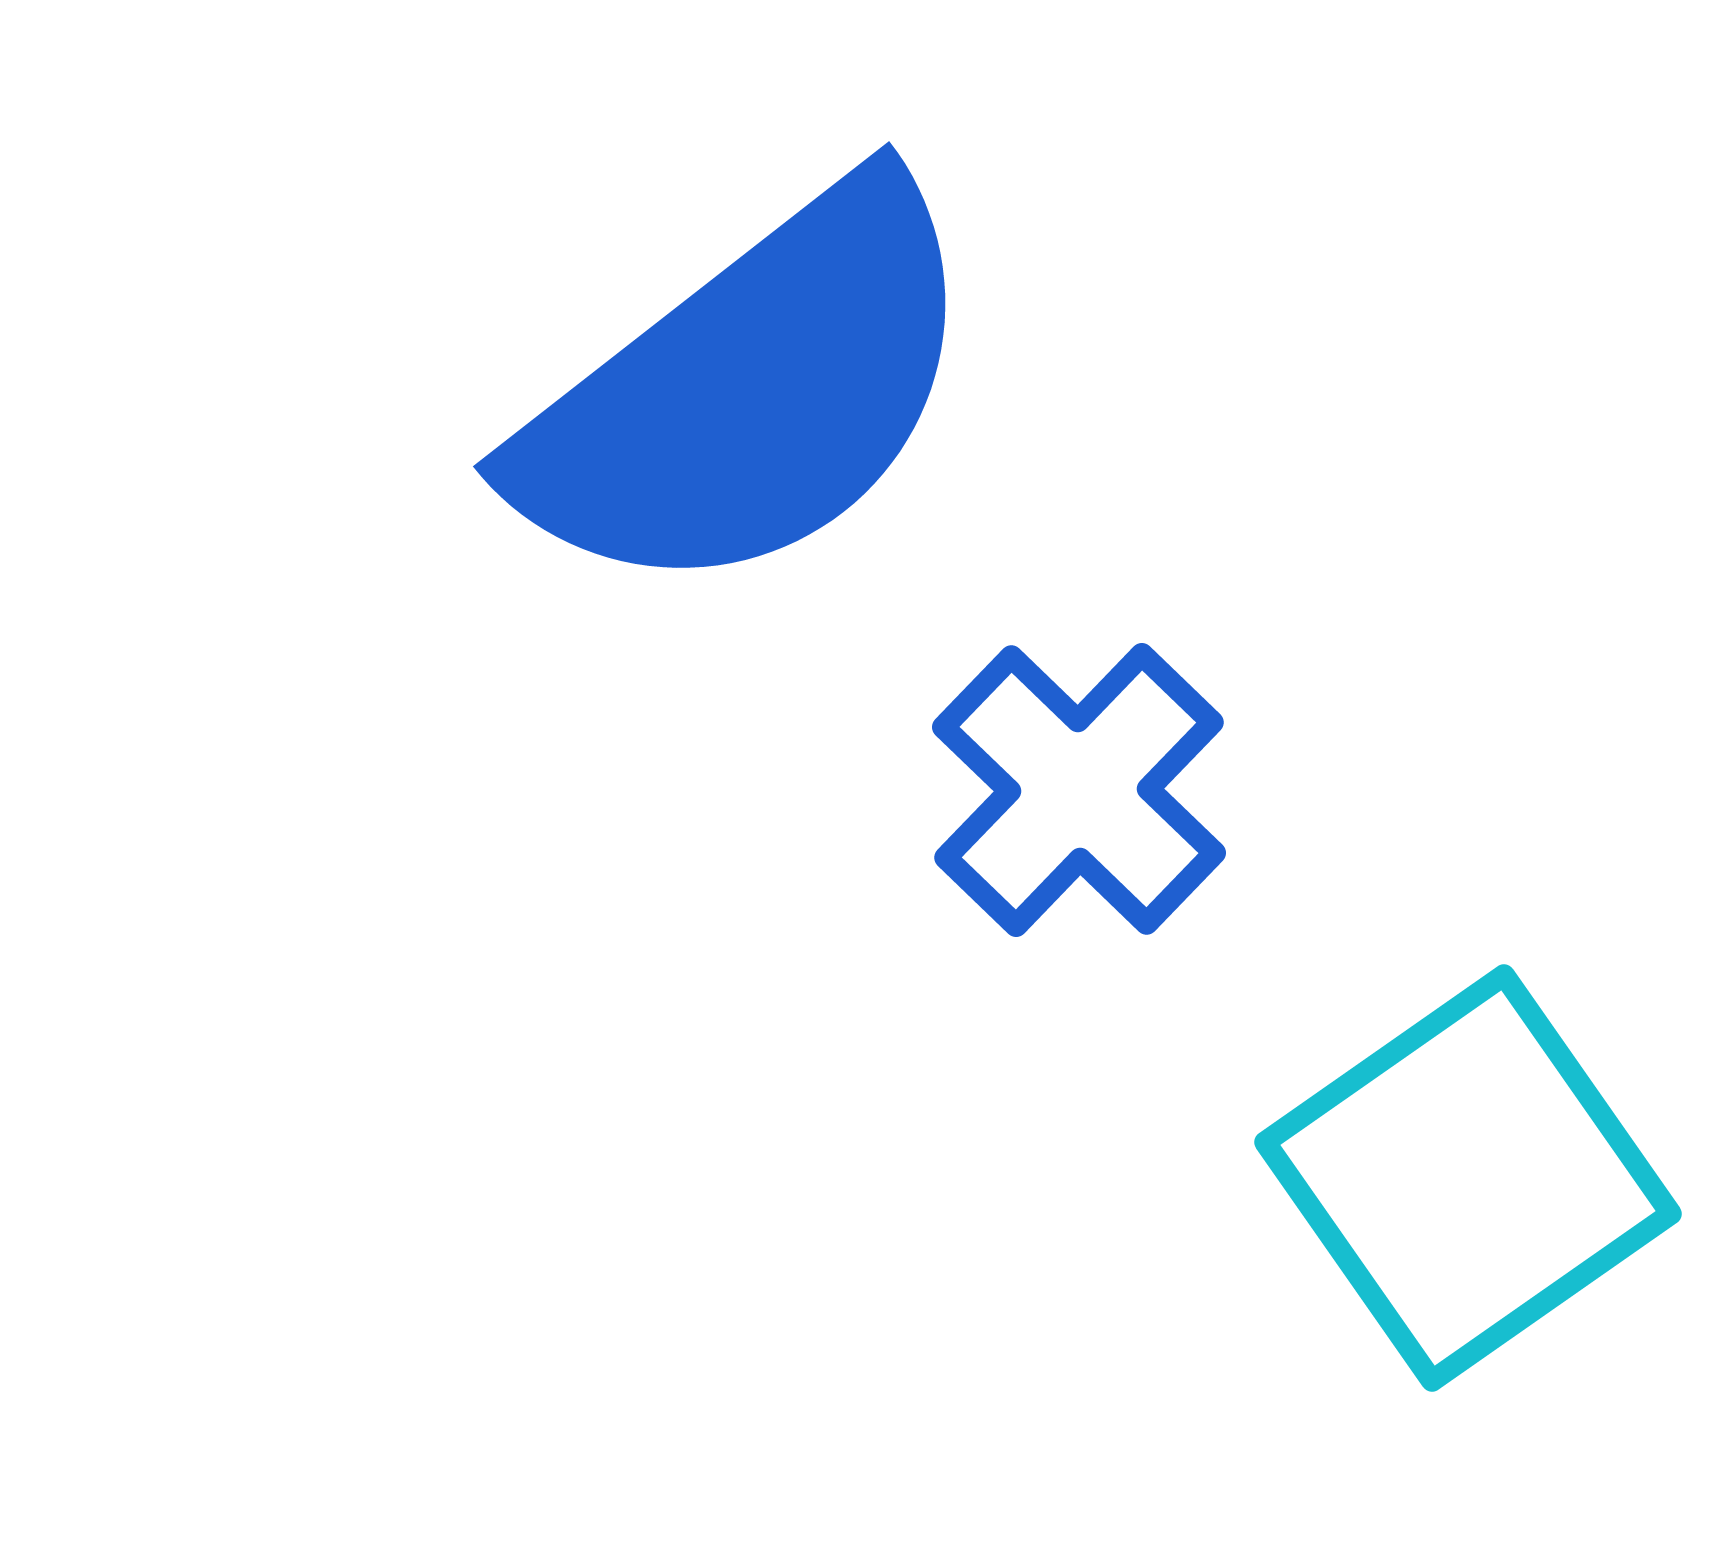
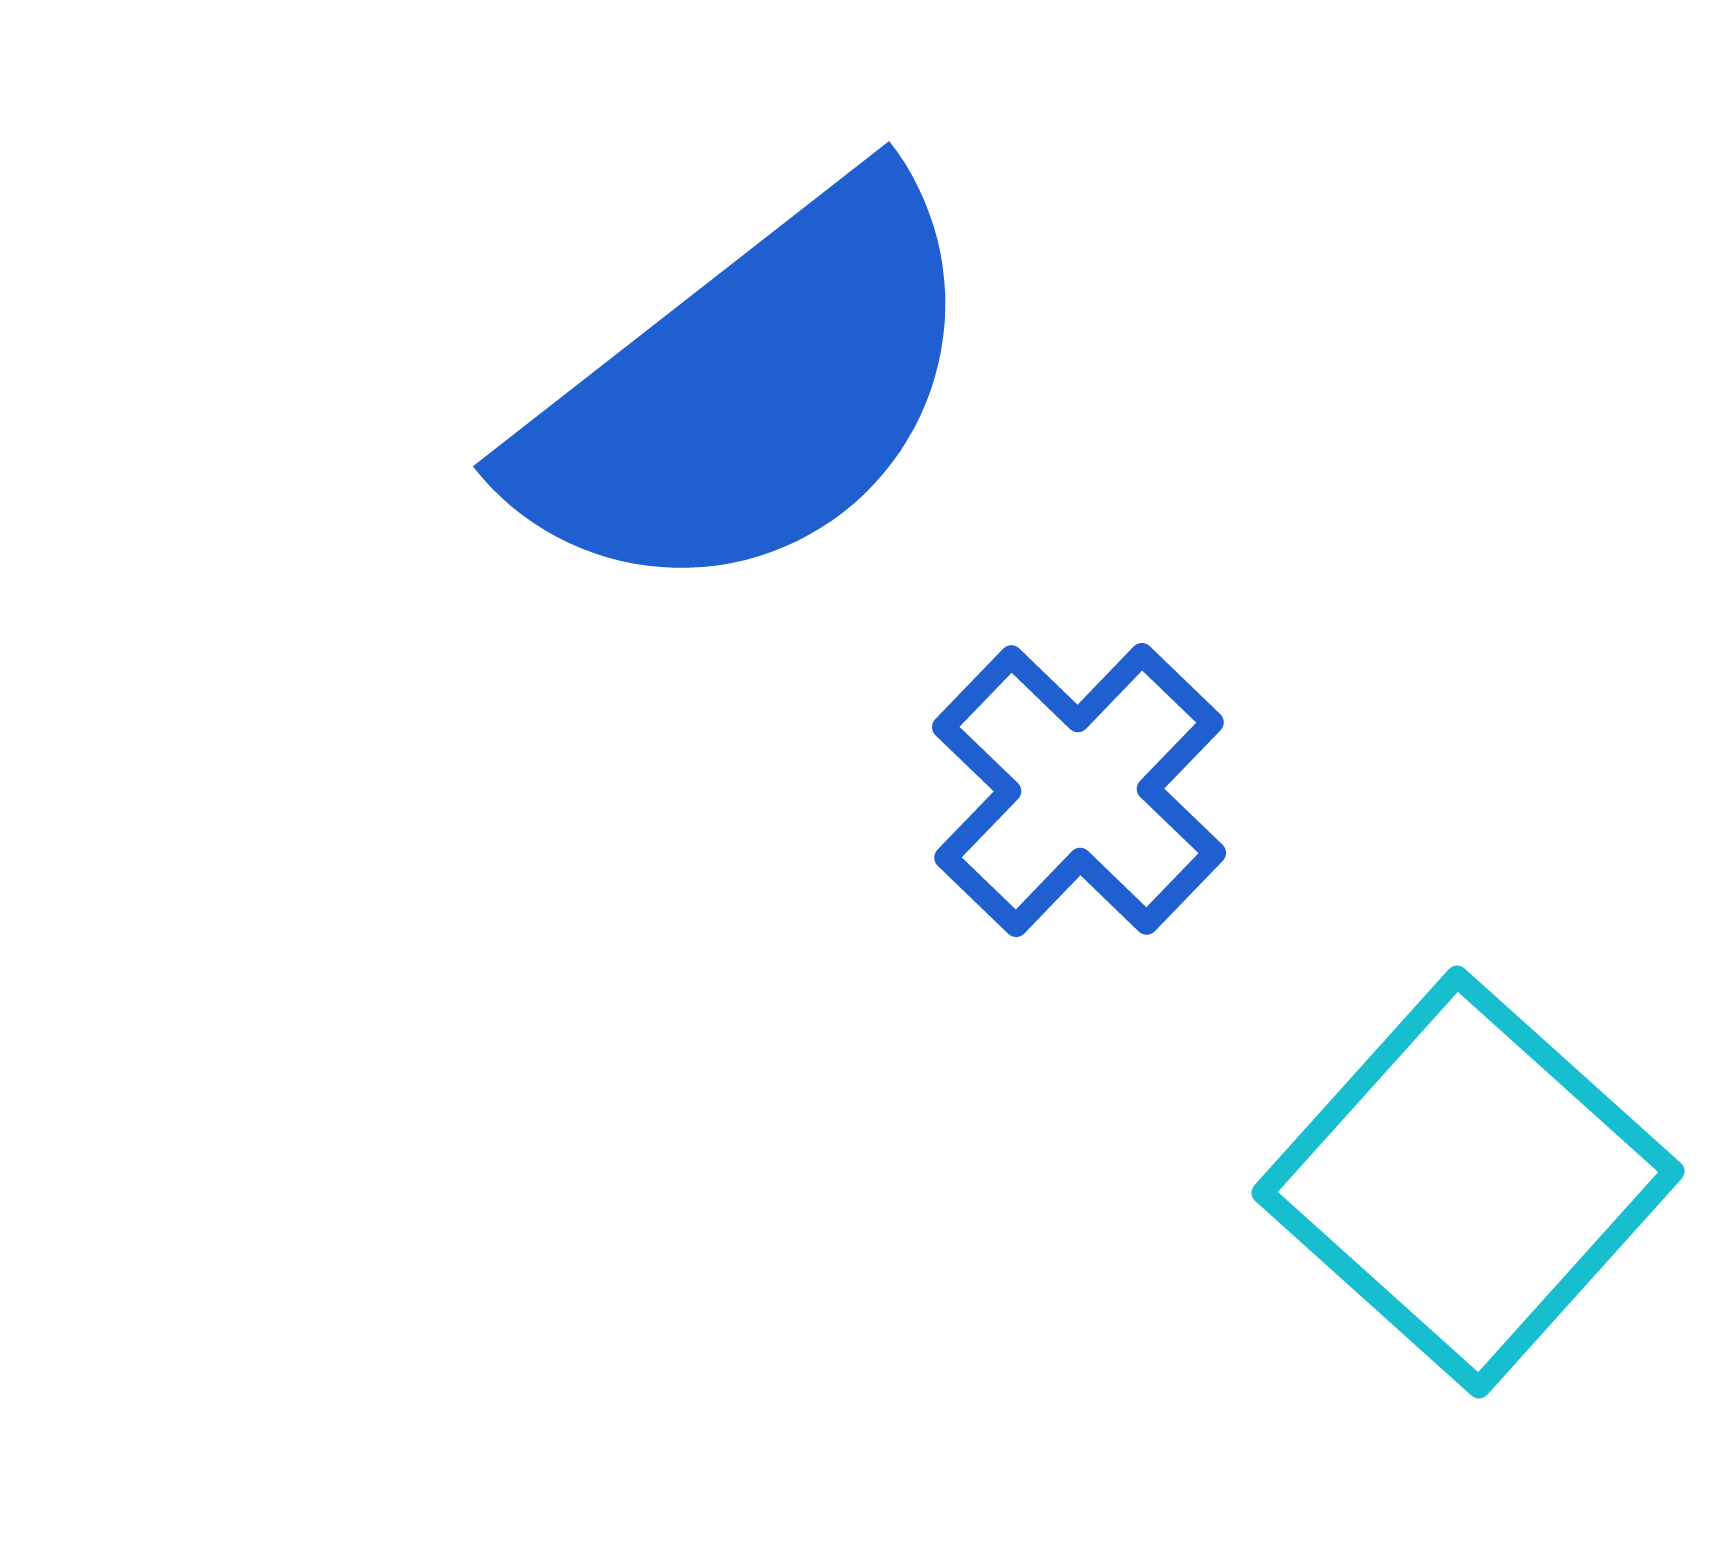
cyan square: moved 4 px down; rotated 13 degrees counterclockwise
